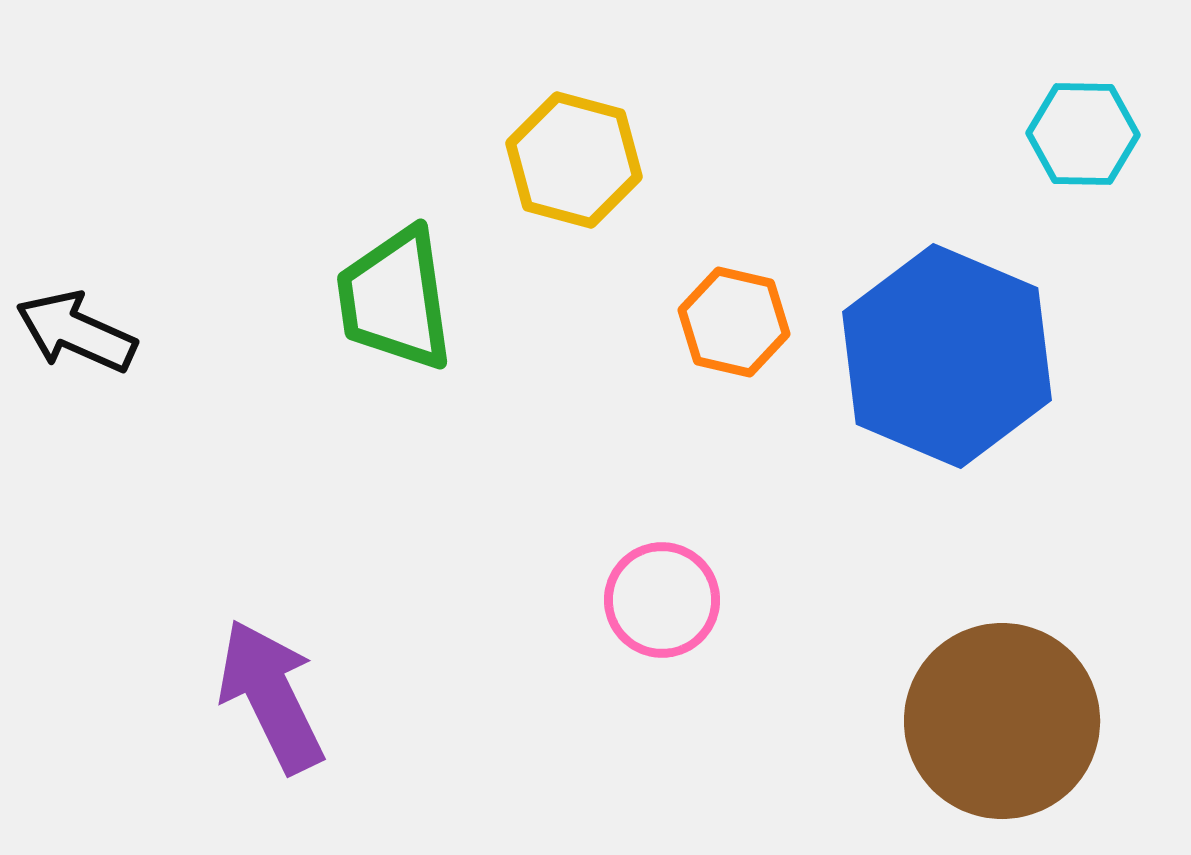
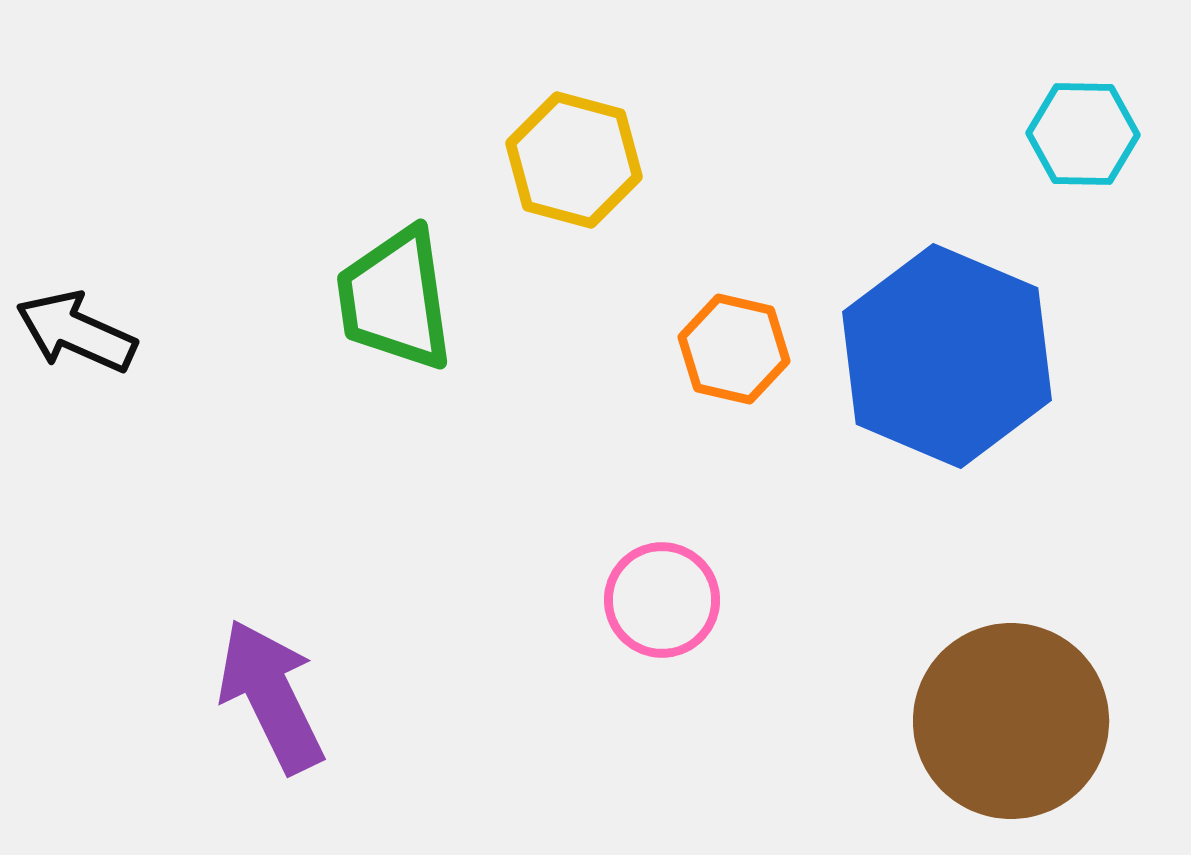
orange hexagon: moved 27 px down
brown circle: moved 9 px right
